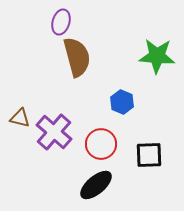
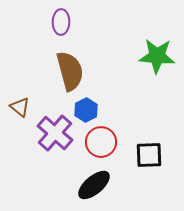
purple ellipse: rotated 15 degrees counterclockwise
brown semicircle: moved 7 px left, 14 px down
blue hexagon: moved 36 px left, 8 px down; rotated 10 degrees clockwise
brown triangle: moved 11 px up; rotated 25 degrees clockwise
purple cross: moved 1 px right, 1 px down
red circle: moved 2 px up
black ellipse: moved 2 px left
